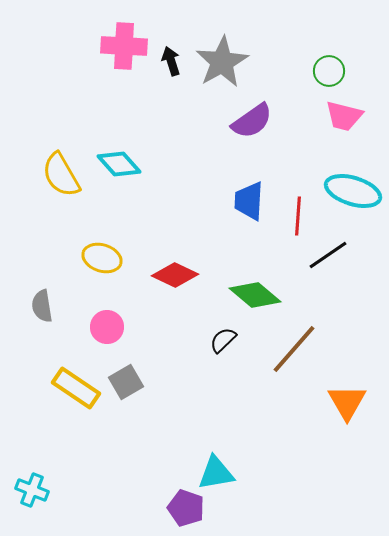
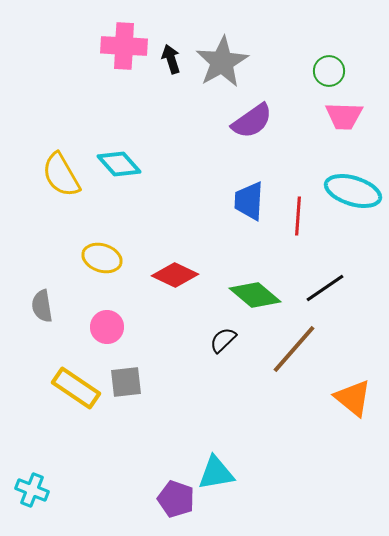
black arrow: moved 2 px up
pink trapezoid: rotated 12 degrees counterclockwise
black line: moved 3 px left, 33 px down
gray square: rotated 24 degrees clockwise
orange triangle: moved 6 px right, 4 px up; rotated 21 degrees counterclockwise
purple pentagon: moved 10 px left, 9 px up
